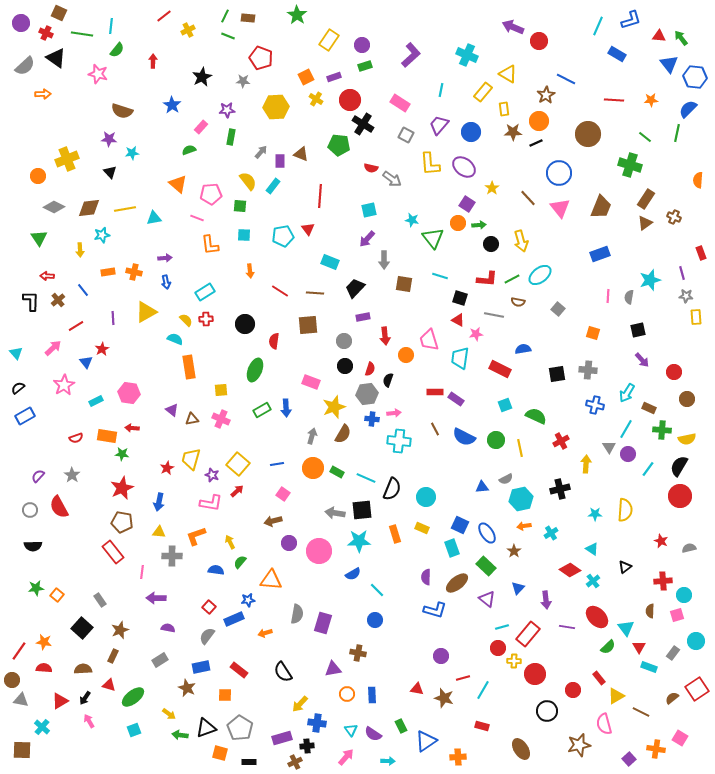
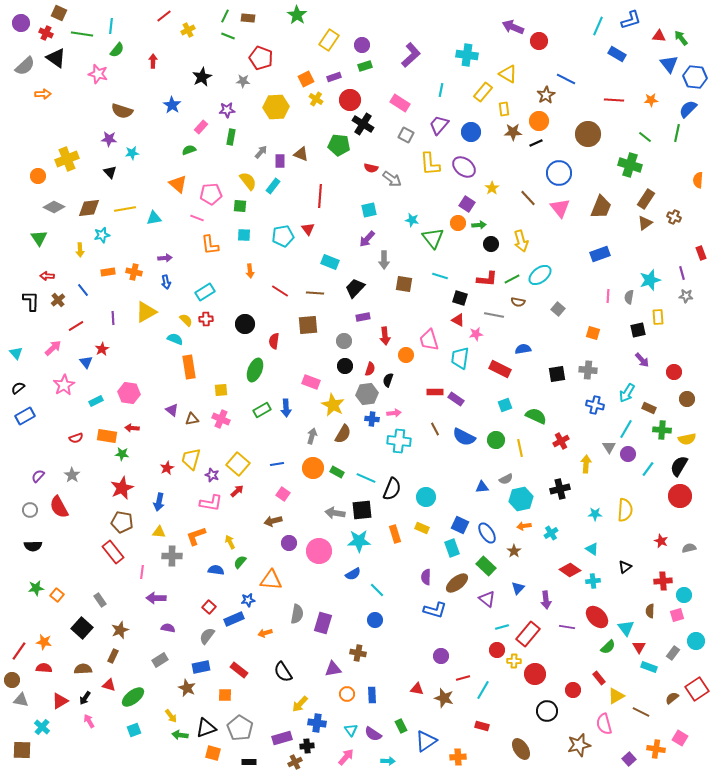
cyan cross at (467, 55): rotated 15 degrees counterclockwise
orange square at (306, 77): moved 2 px down
yellow rectangle at (696, 317): moved 38 px left
yellow star at (334, 407): moved 1 px left, 2 px up; rotated 25 degrees counterclockwise
cyan cross at (593, 581): rotated 32 degrees clockwise
red circle at (498, 648): moved 1 px left, 2 px down
yellow arrow at (169, 714): moved 2 px right, 2 px down; rotated 16 degrees clockwise
orange square at (220, 753): moved 7 px left
